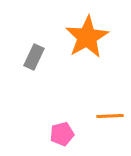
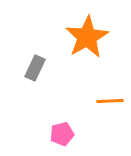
gray rectangle: moved 1 px right, 11 px down
orange line: moved 15 px up
